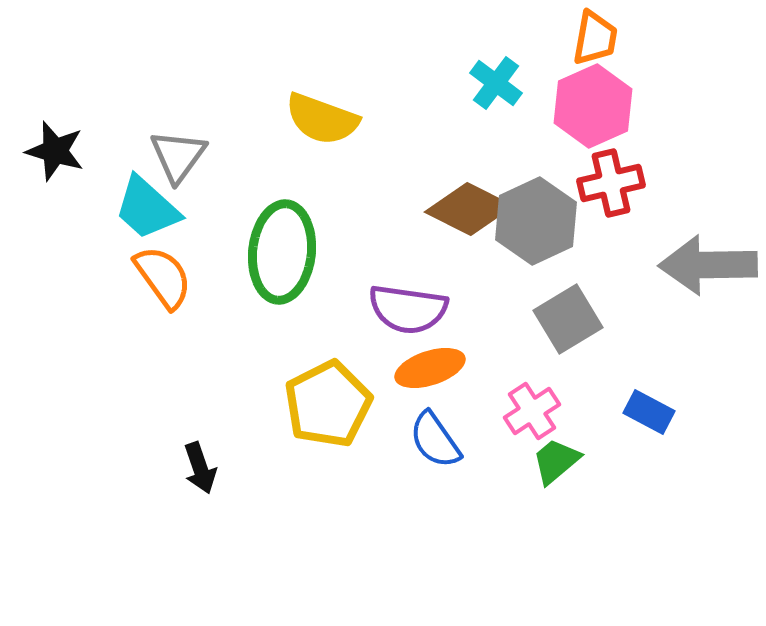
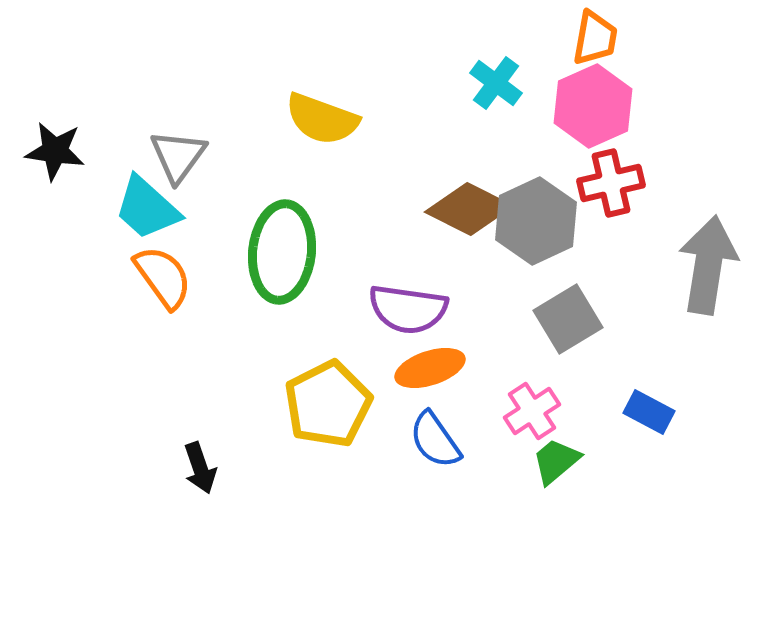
black star: rotated 8 degrees counterclockwise
gray arrow: rotated 100 degrees clockwise
